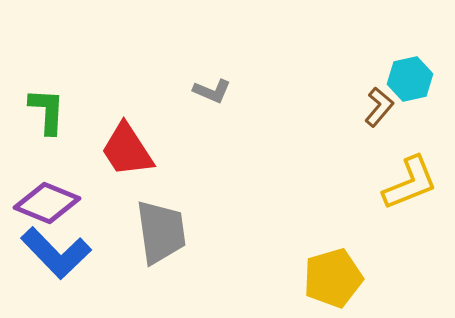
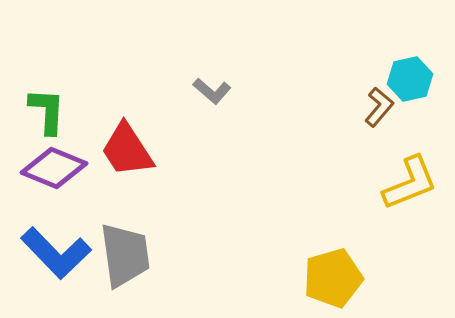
gray L-shape: rotated 18 degrees clockwise
purple diamond: moved 7 px right, 35 px up
gray trapezoid: moved 36 px left, 23 px down
